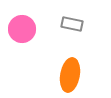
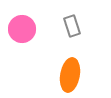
gray rectangle: moved 2 px down; rotated 60 degrees clockwise
